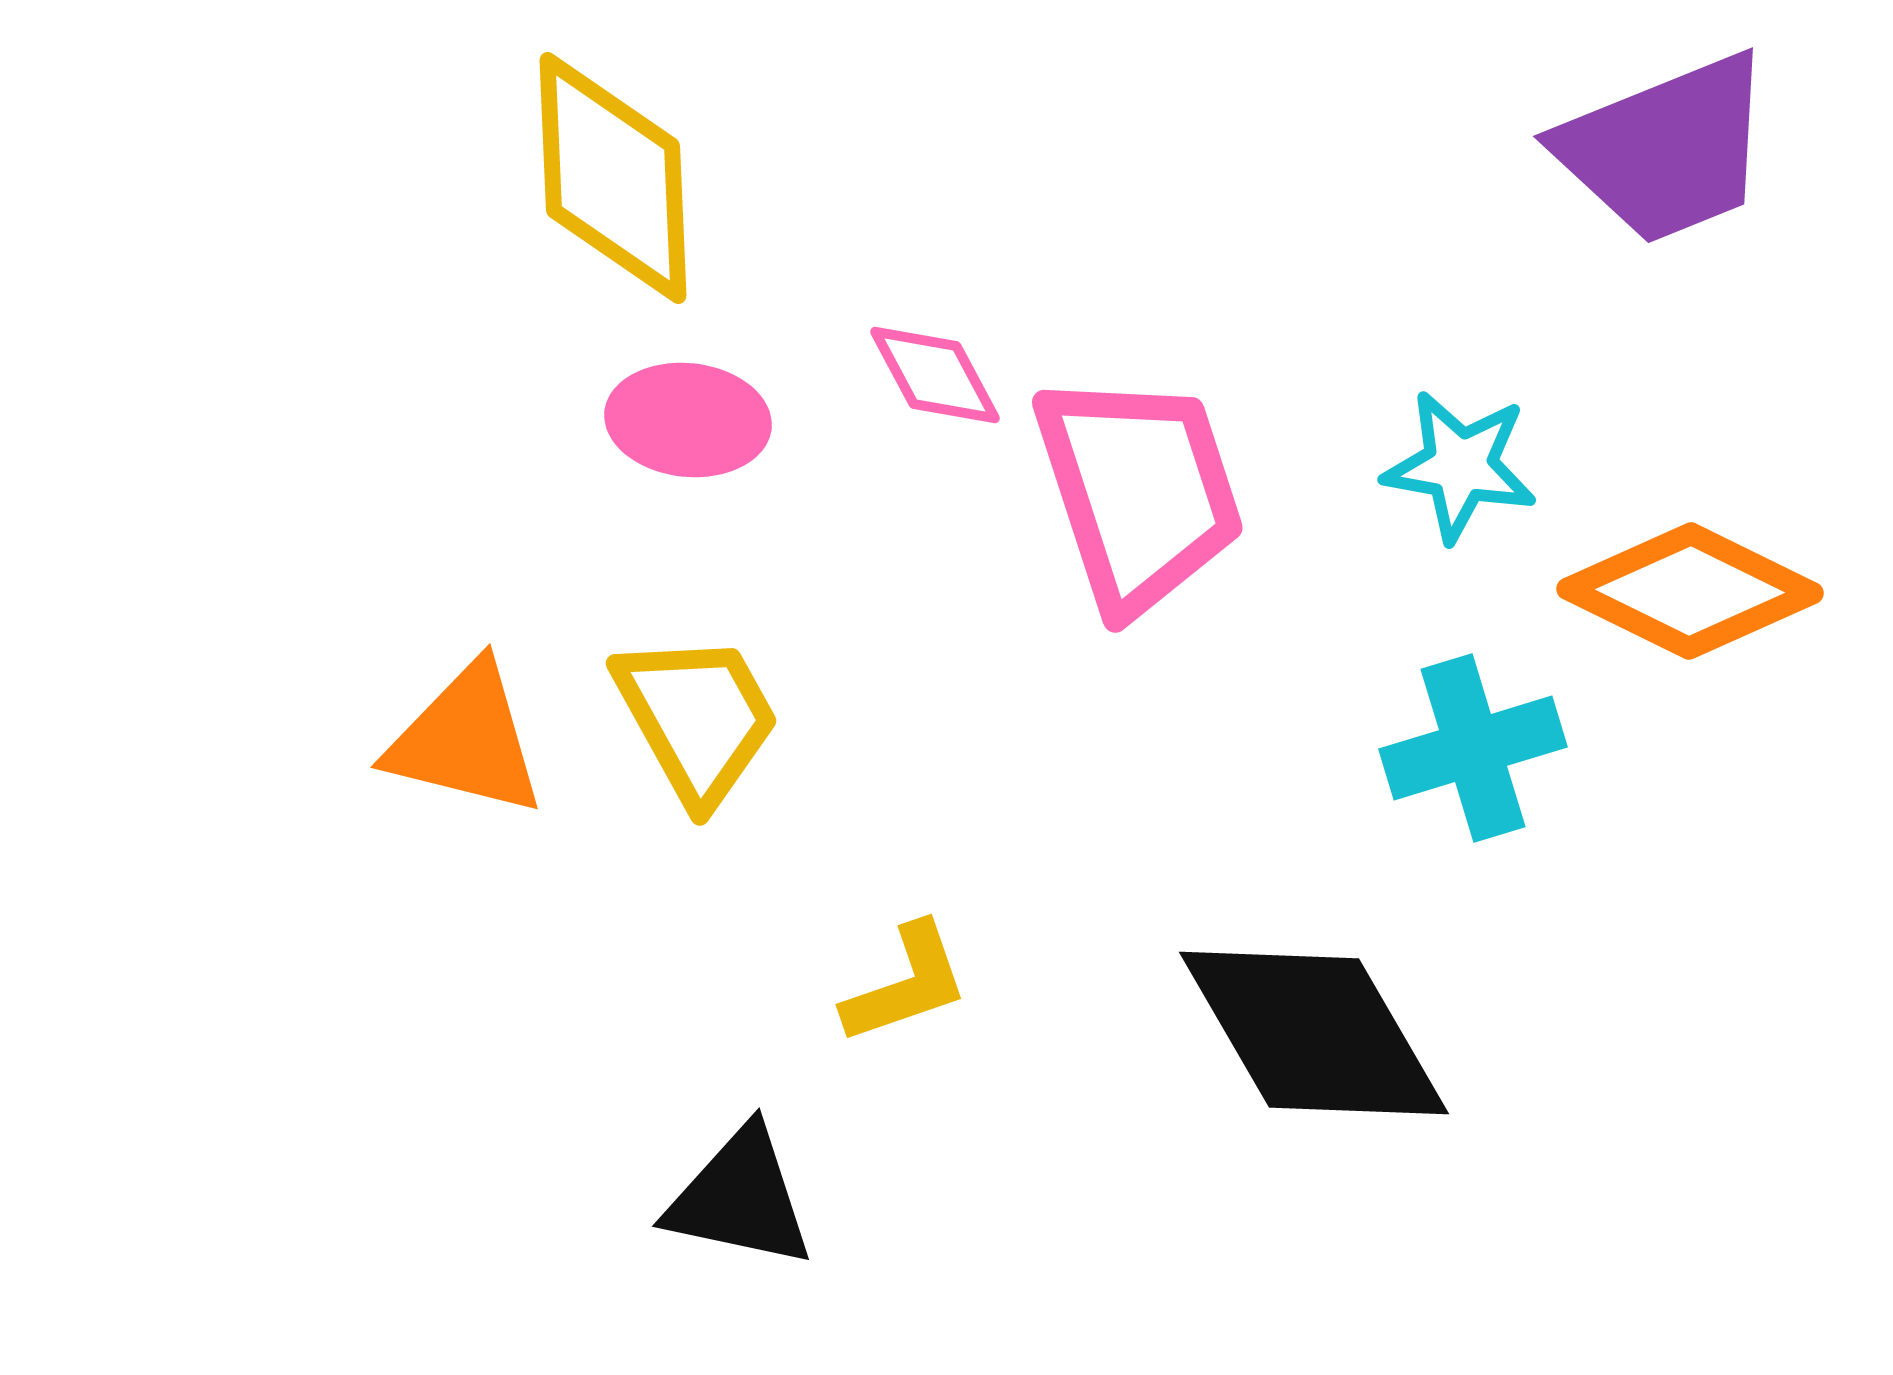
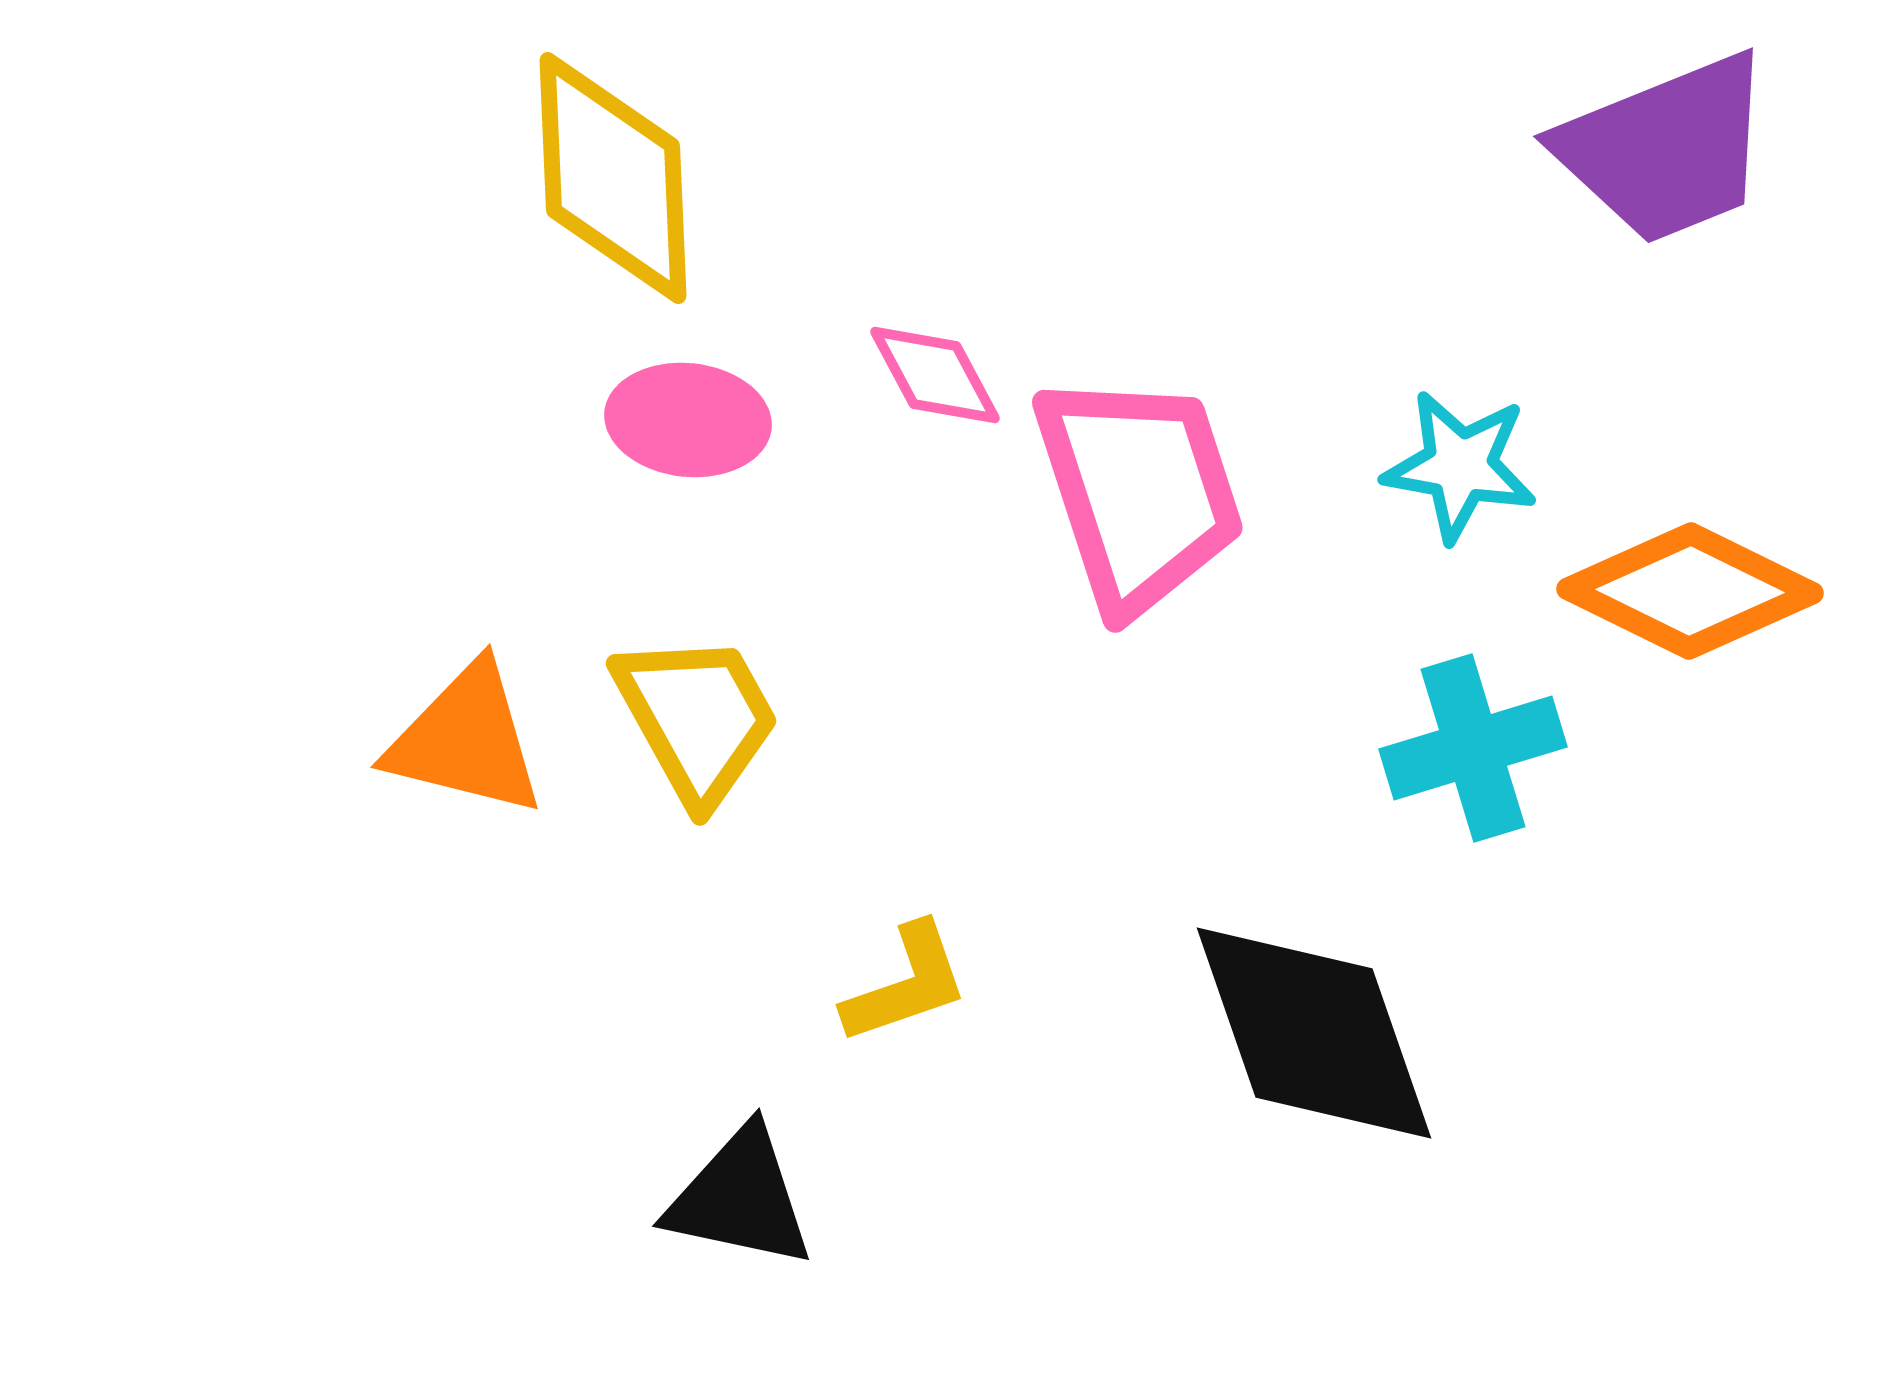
black diamond: rotated 11 degrees clockwise
